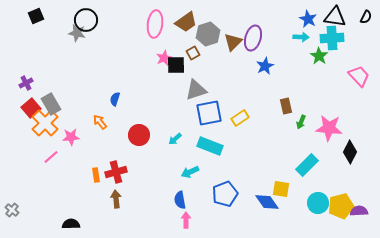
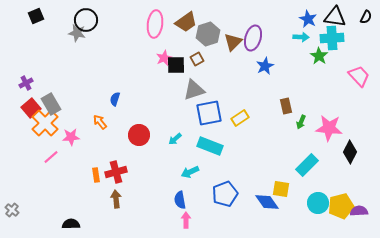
brown square at (193, 53): moved 4 px right, 6 px down
gray triangle at (196, 90): moved 2 px left
